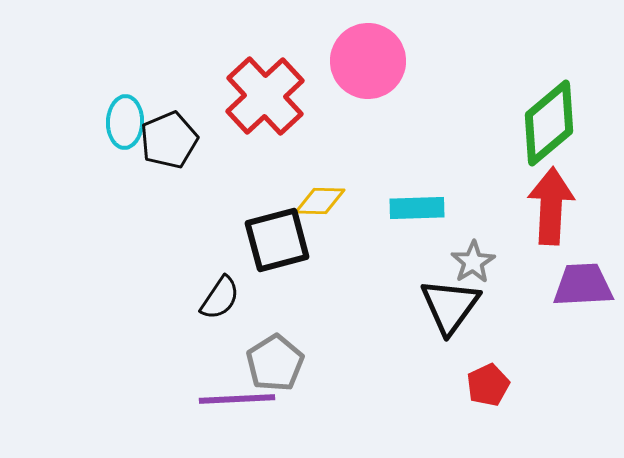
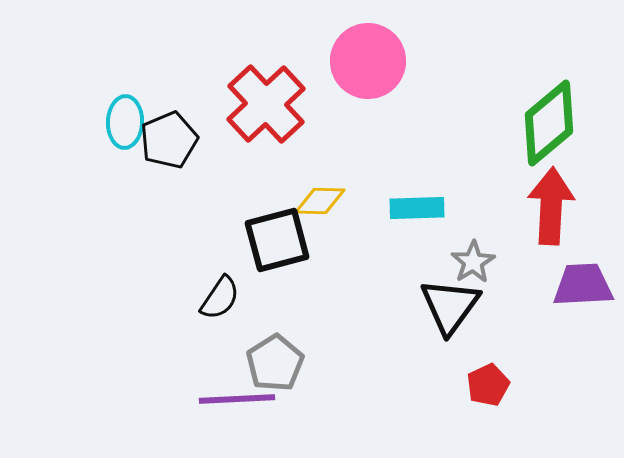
red cross: moved 1 px right, 8 px down
